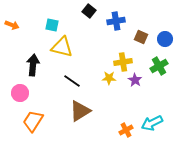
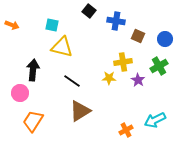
blue cross: rotated 18 degrees clockwise
brown square: moved 3 px left, 1 px up
black arrow: moved 5 px down
purple star: moved 3 px right
cyan arrow: moved 3 px right, 3 px up
